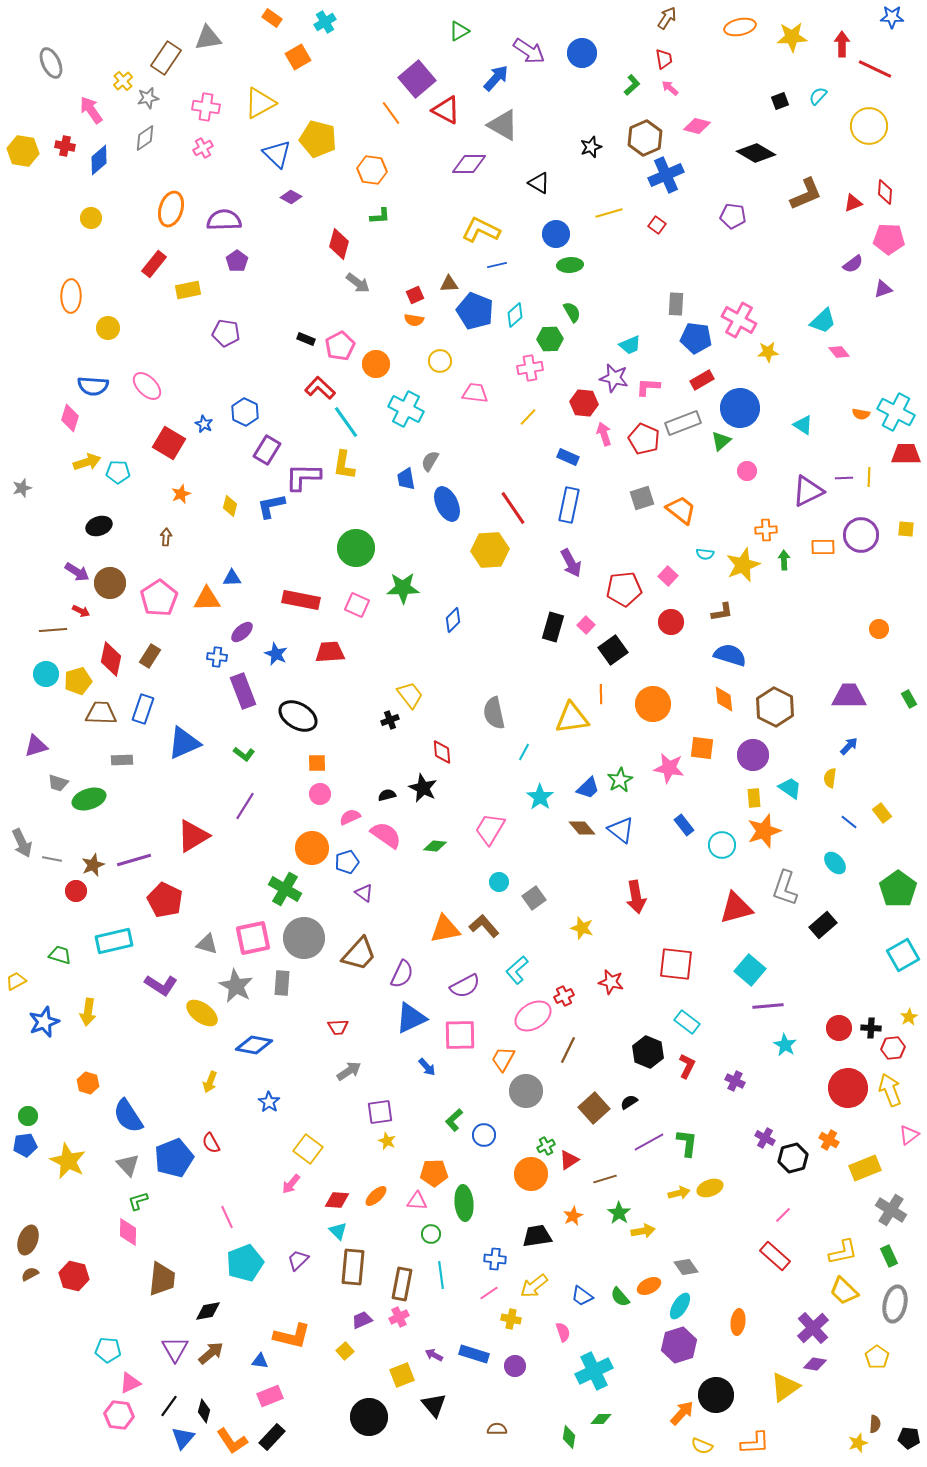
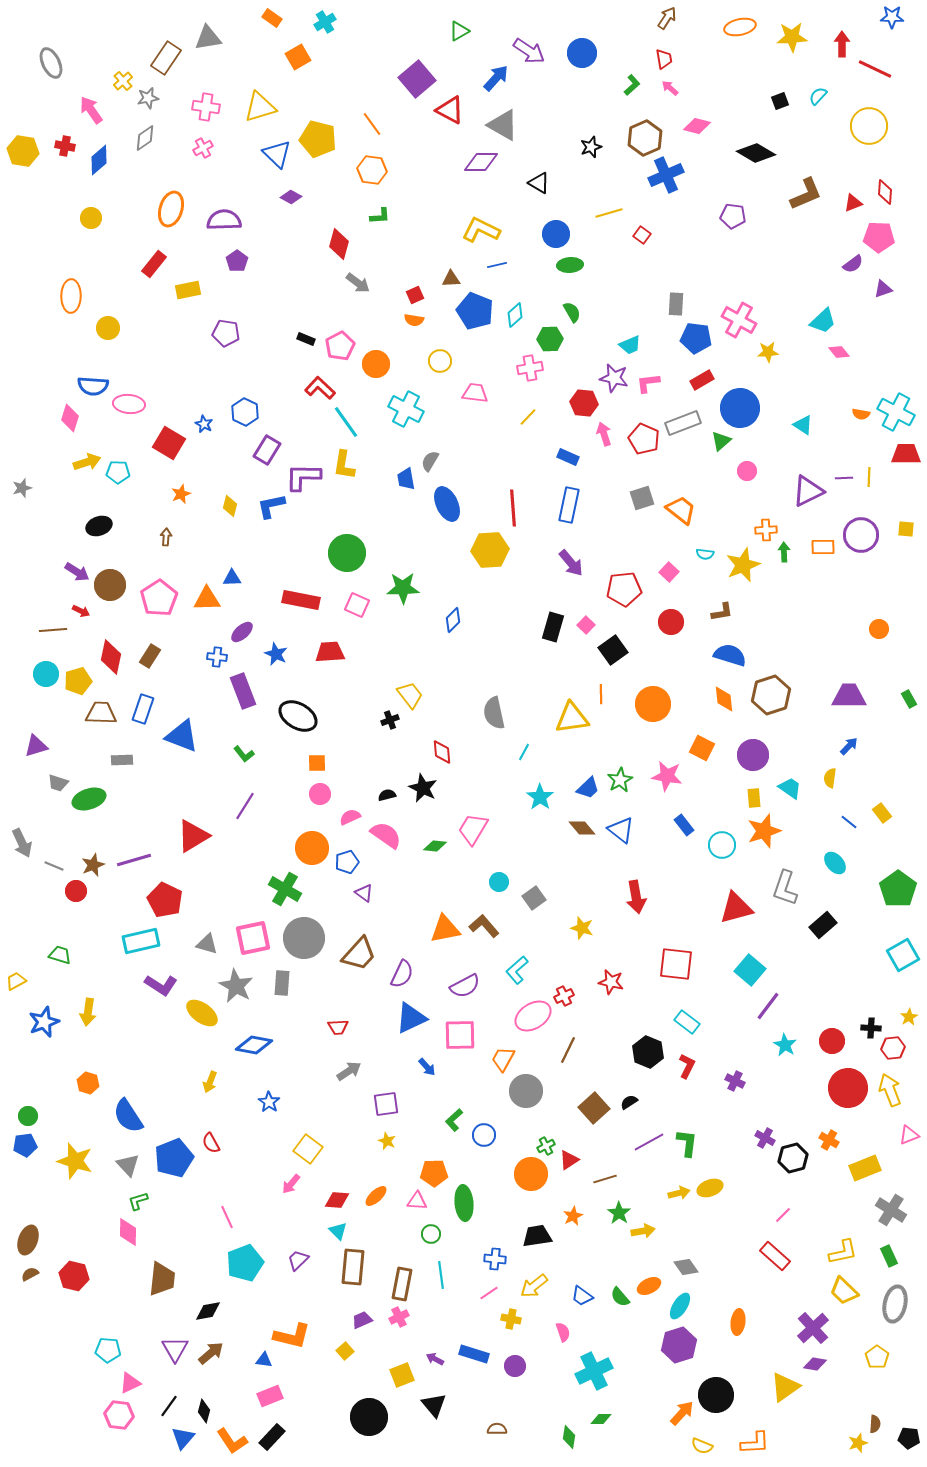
yellow triangle at (260, 103): moved 4 px down; rotated 12 degrees clockwise
red triangle at (446, 110): moved 4 px right
orange line at (391, 113): moved 19 px left, 11 px down
purple diamond at (469, 164): moved 12 px right, 2 px up
red square at (657, 225): moved 15 px left, 10 px down
pink pentagon at (889, 239): moved 10 px left, 2 px up
brown triangle at (449, 284): moved 2 px right, 5 px up
pink ellipse at (147, 386): moved 18 px left, 18 px down; rotated 40 degrees counterclockwise
pink L-shape at (648, 387): moved 4 px up; rotated 10 degrees counterclockwise
red line at (513, 508): rotated 30 degrees clockwise
green circle at (356, 548): moved 9 px left, 5 px down
green arrow at (784, 560): moved 8 px up
purple arrow at (571, 563): rotated 12 degrees counterclockwise
pink square at (668, 576): moved 1 px right, 4 px up
brown circle at (110, 583): moved 2 px down
red diamond at (111, 659): moved 2 px up
brown hexagon at (775, 707): moved 4 px left, 12 px up; rotated 15 degrees clockwise
blue triangle at (184, 743): moved 2 px left, 7 px up; rotated 45 degrees clockwise
orange square at (702, 748): rotated 20 degrees clockwise
green L-shape at (244, 754): rotated 15 degrees clockwise
pink star at (669, 768): moved 2 px left, 8 px down
pink trapezoid at (490, 829): moved 17 px left
gray line at (52, 859): moved 2 px right, 7 px down; rotated 12 degrees clockwise
cyan rectangle at (114, 941): moved 27 px right
purple line at (768, 1006): rotated 48 degrees counterclockwise
red circle at (839, 1028): moved 7 px left, 13 px down
purple square at (380, 1112): moved 6 px right, 8 px up
pink triangle at (909, 1135): rotated 15 degrees clockwise
yellow star at (68, 1161): moved 7 px right; rotated 9 degrees counterclockwise
purple arrow at (434, 1355): moved 1 px right, 4 px down
blue triangle at (260, 1361): moved 4 px right, 1 px up
